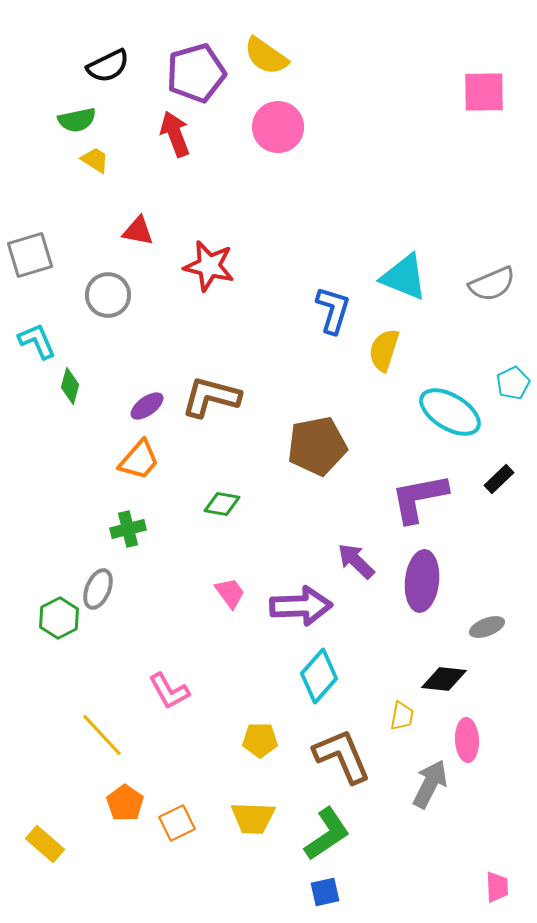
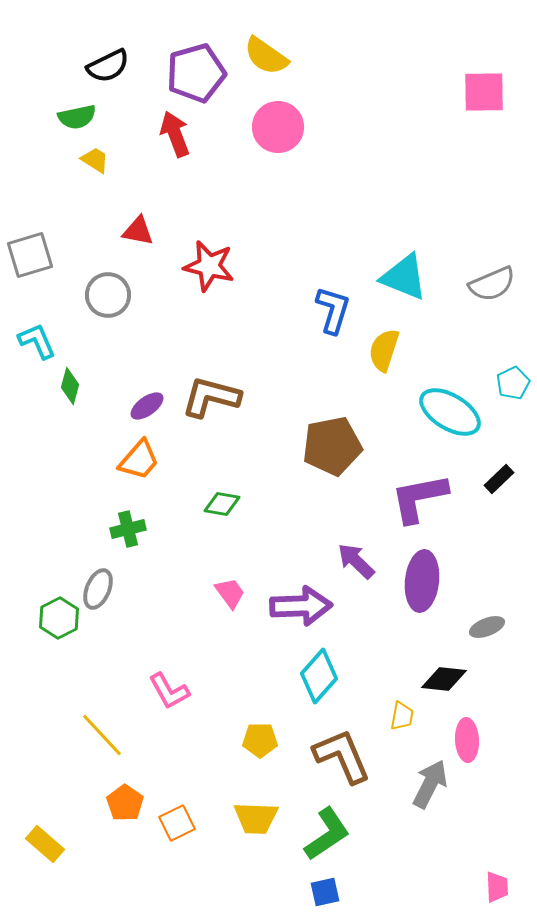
green semicircle at (77, 120): moved 3 px up
brown pentagon at (317, 446): moved 15 px right
yellow trapezoid at (253, 818): moved 3 px right
